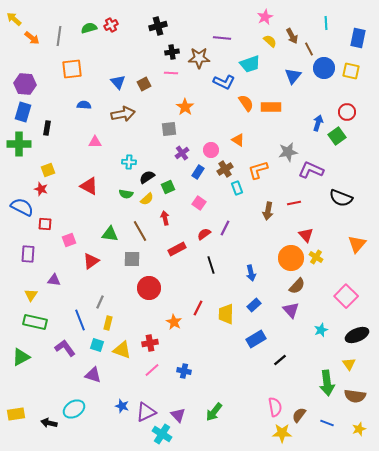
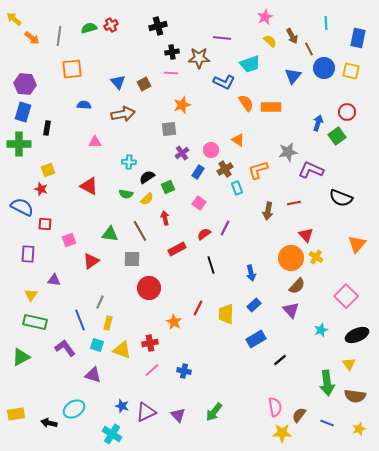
orange star at (185, 107): moved 3 px left, 2 px up; rotated 18 degrees clockwise
cyan cross at (162, 434): moved 50 px left
